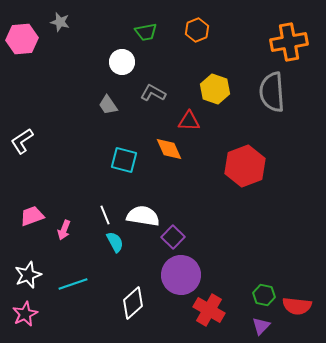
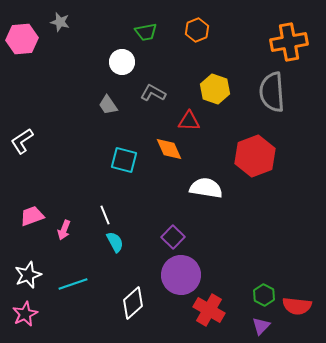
red hexagon: moved 10 px right, 10 px up
white semicircle: moved 63 px right, 28 px up
green hexagon: rotated 15 degrees clockwise
